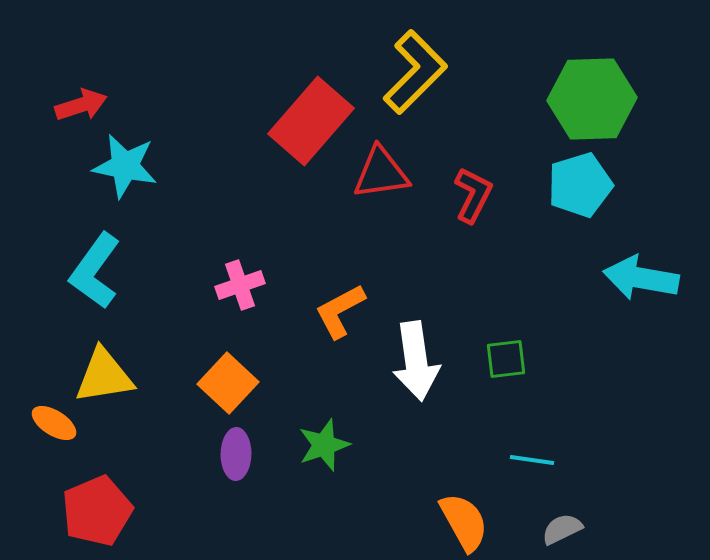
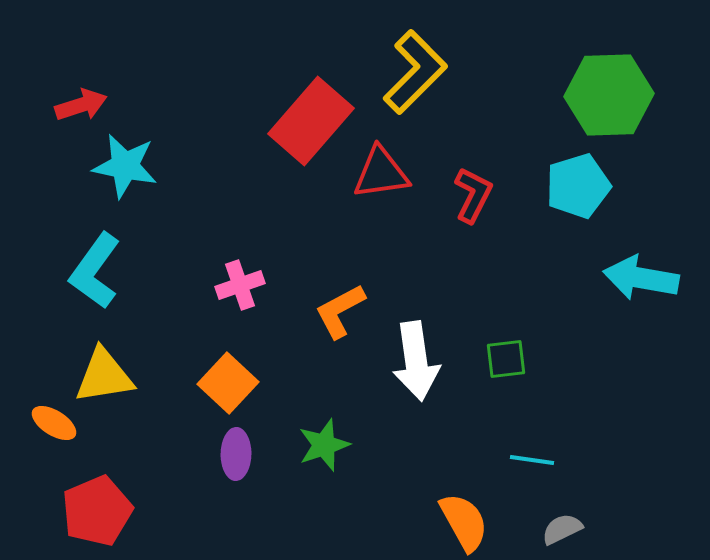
green hexagon: moved 17 px right, 4 px up
cyan pentagon: moved 2 px left, 1 px down
